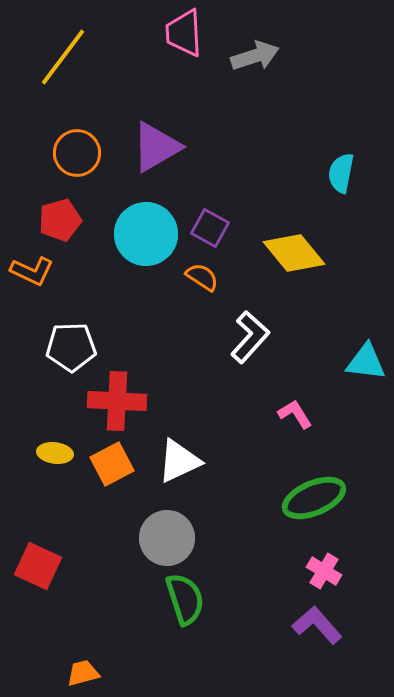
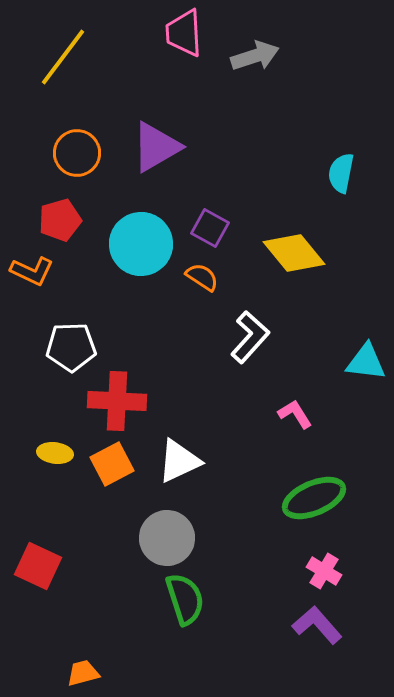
cyan circle: moved 5 px left, 10 px down
